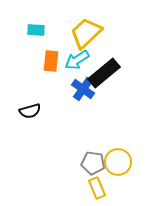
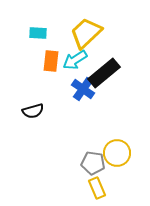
cyan rectangle: moved 2 px right, 3 px down
cyan arrow: moved 2 px left
black semicircle: moved 3 px right
yellow circle: moved 1 px left, 9 px up
